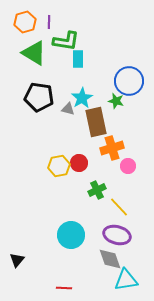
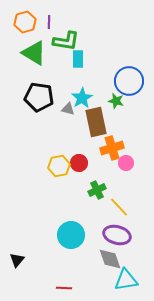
pink circle: moved 2 px left, 3 px up
